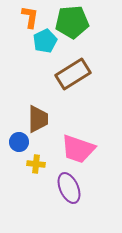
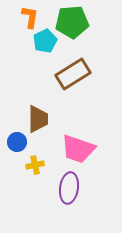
blue circle: moved 2 px left
yellow cross: moved 1 px left, 1 px down; rotated 18 degrees counterclockwise
purple ellipse: rotated 32 degrees clockwise
